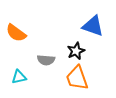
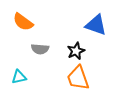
blue triangle: moved 3 px right, 1 px up
orange semicircle: moved 7 px right, 11 px up
gray semicircle: moved 6 px left, 11 px up
orange trapezoid: moved 1 px right
